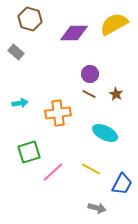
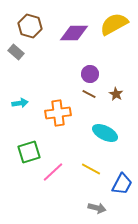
brown hexagon: moved 7 px down
